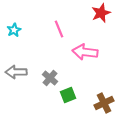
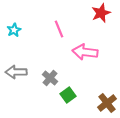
green square: rotated 14 degrees counterclockwise
brown cross: moved 3 px right; rotated 12 degrees counterclockwise
